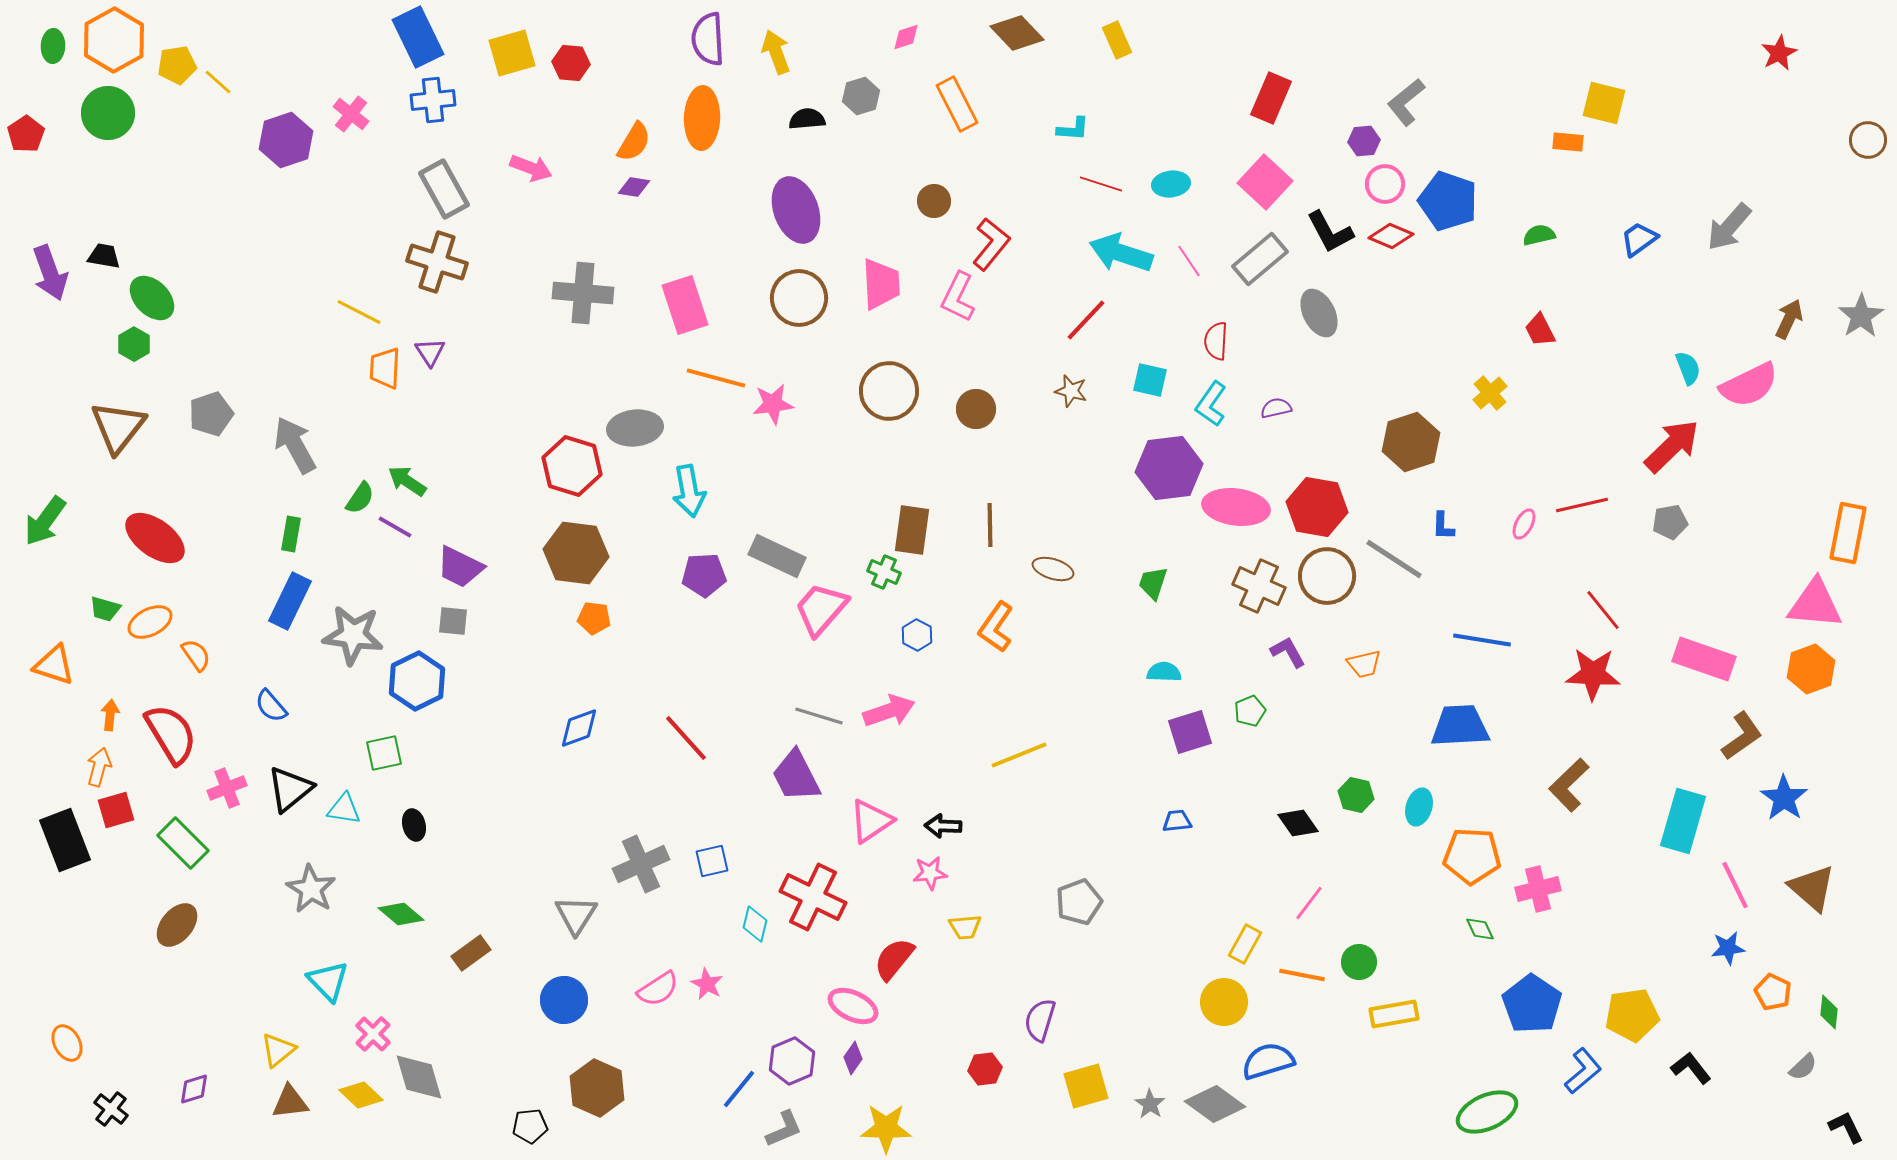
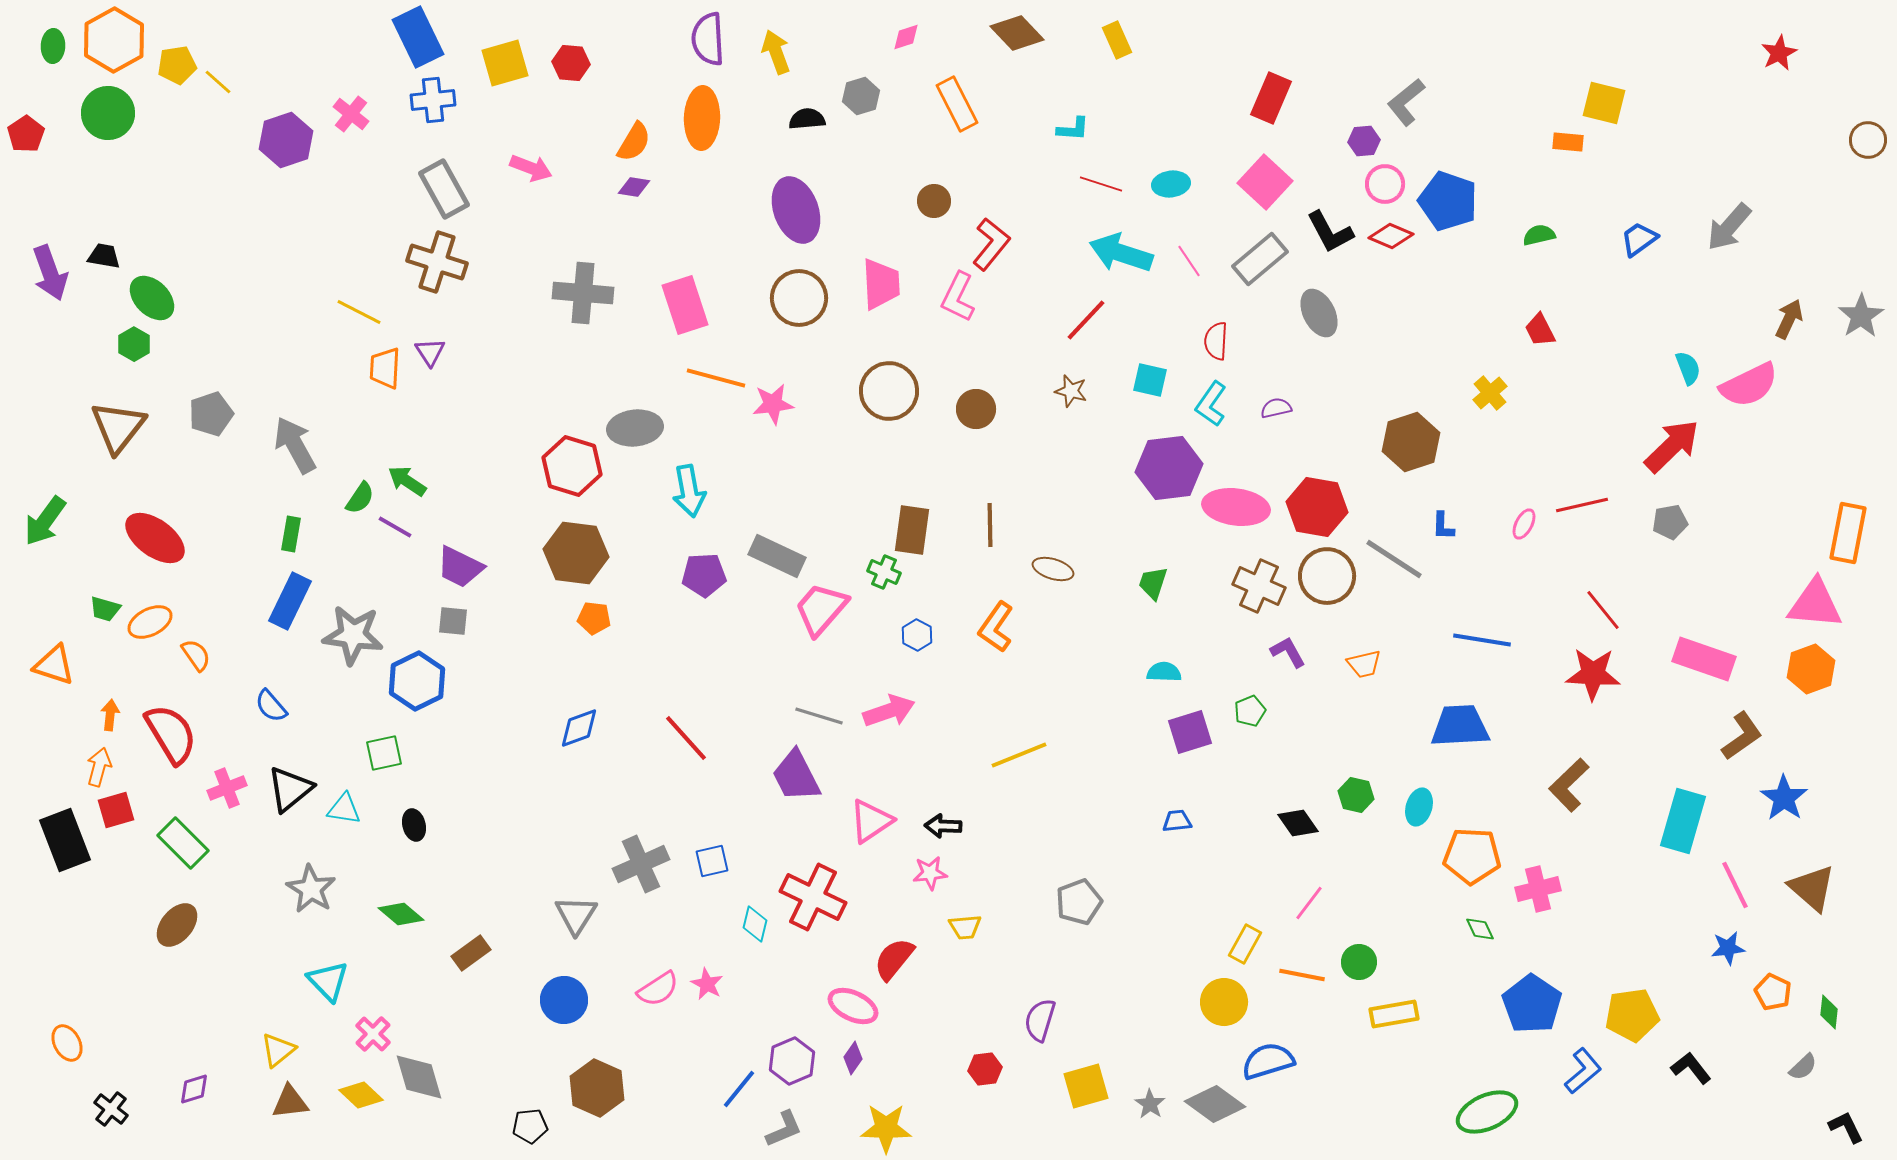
yellow square at (512, 53): moved 7 px left, 10 px down
